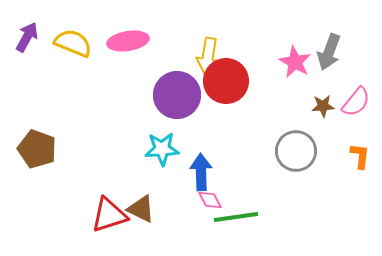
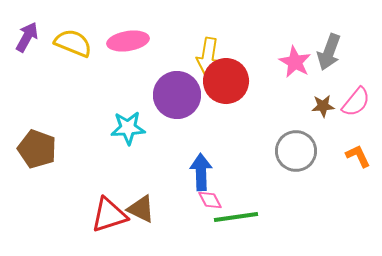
cyan star: moved 34 px left, 21 px up
orange L-shape: moved 2 px left; rotated 32 degrees counterclockwise
